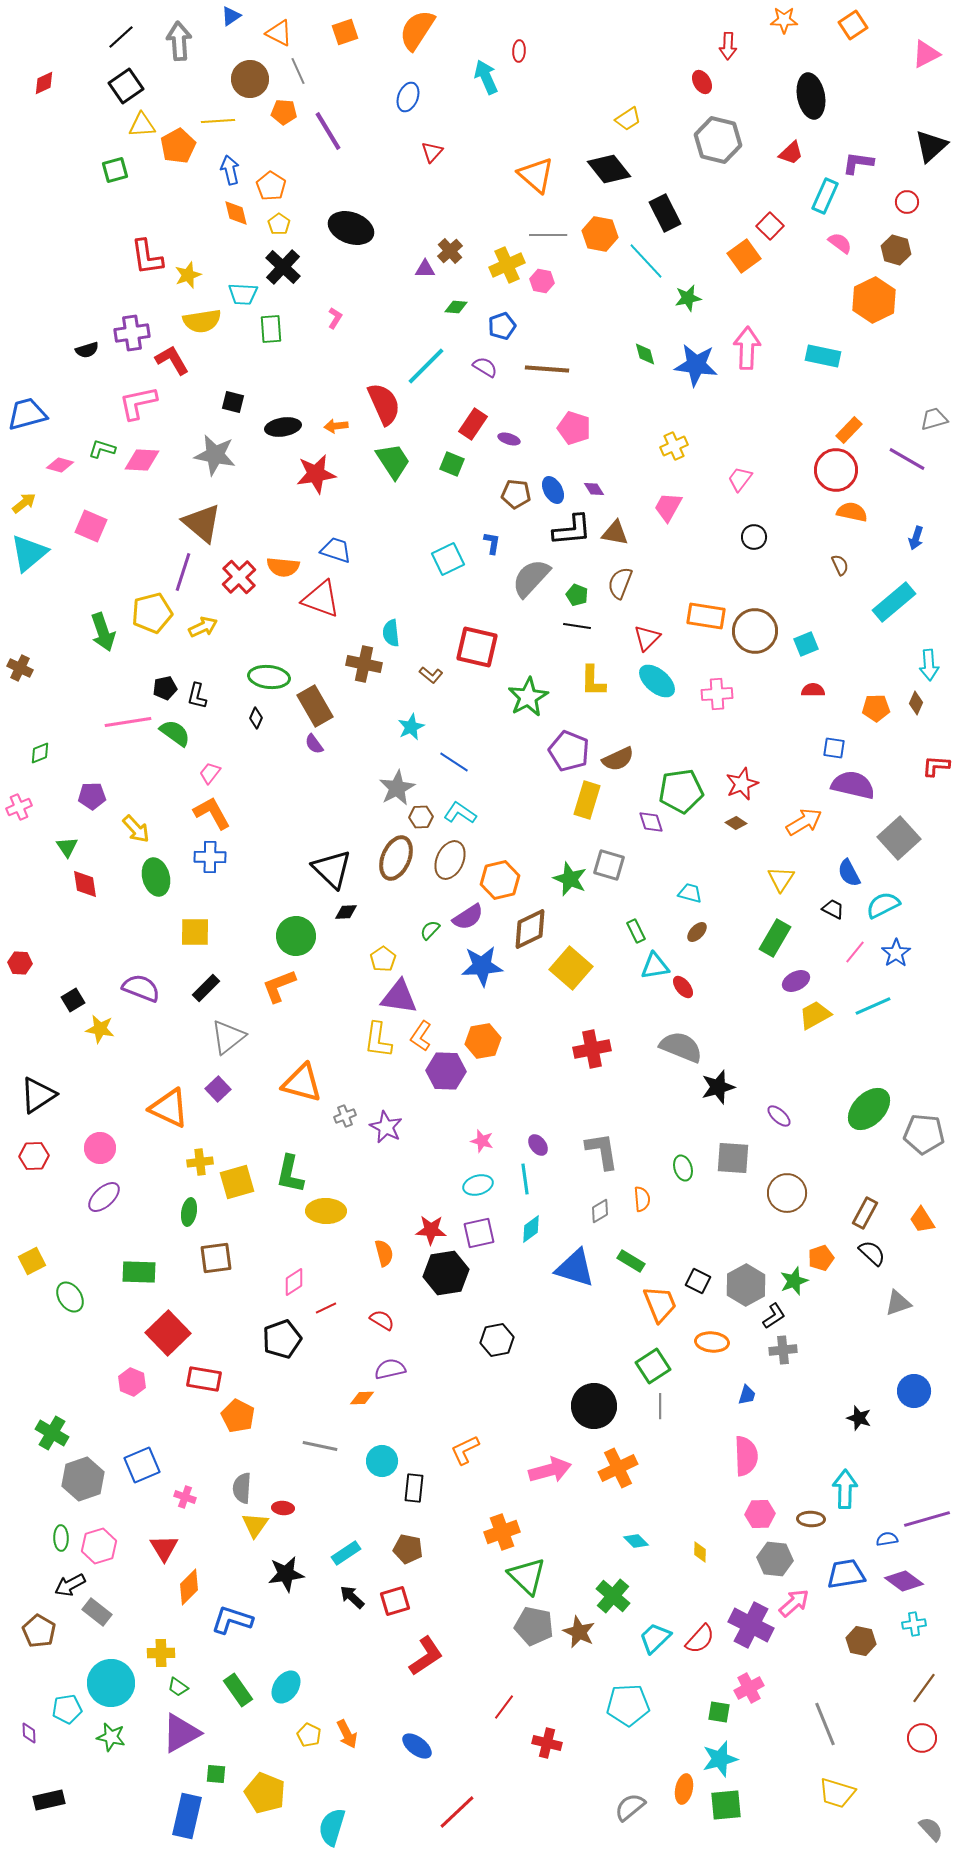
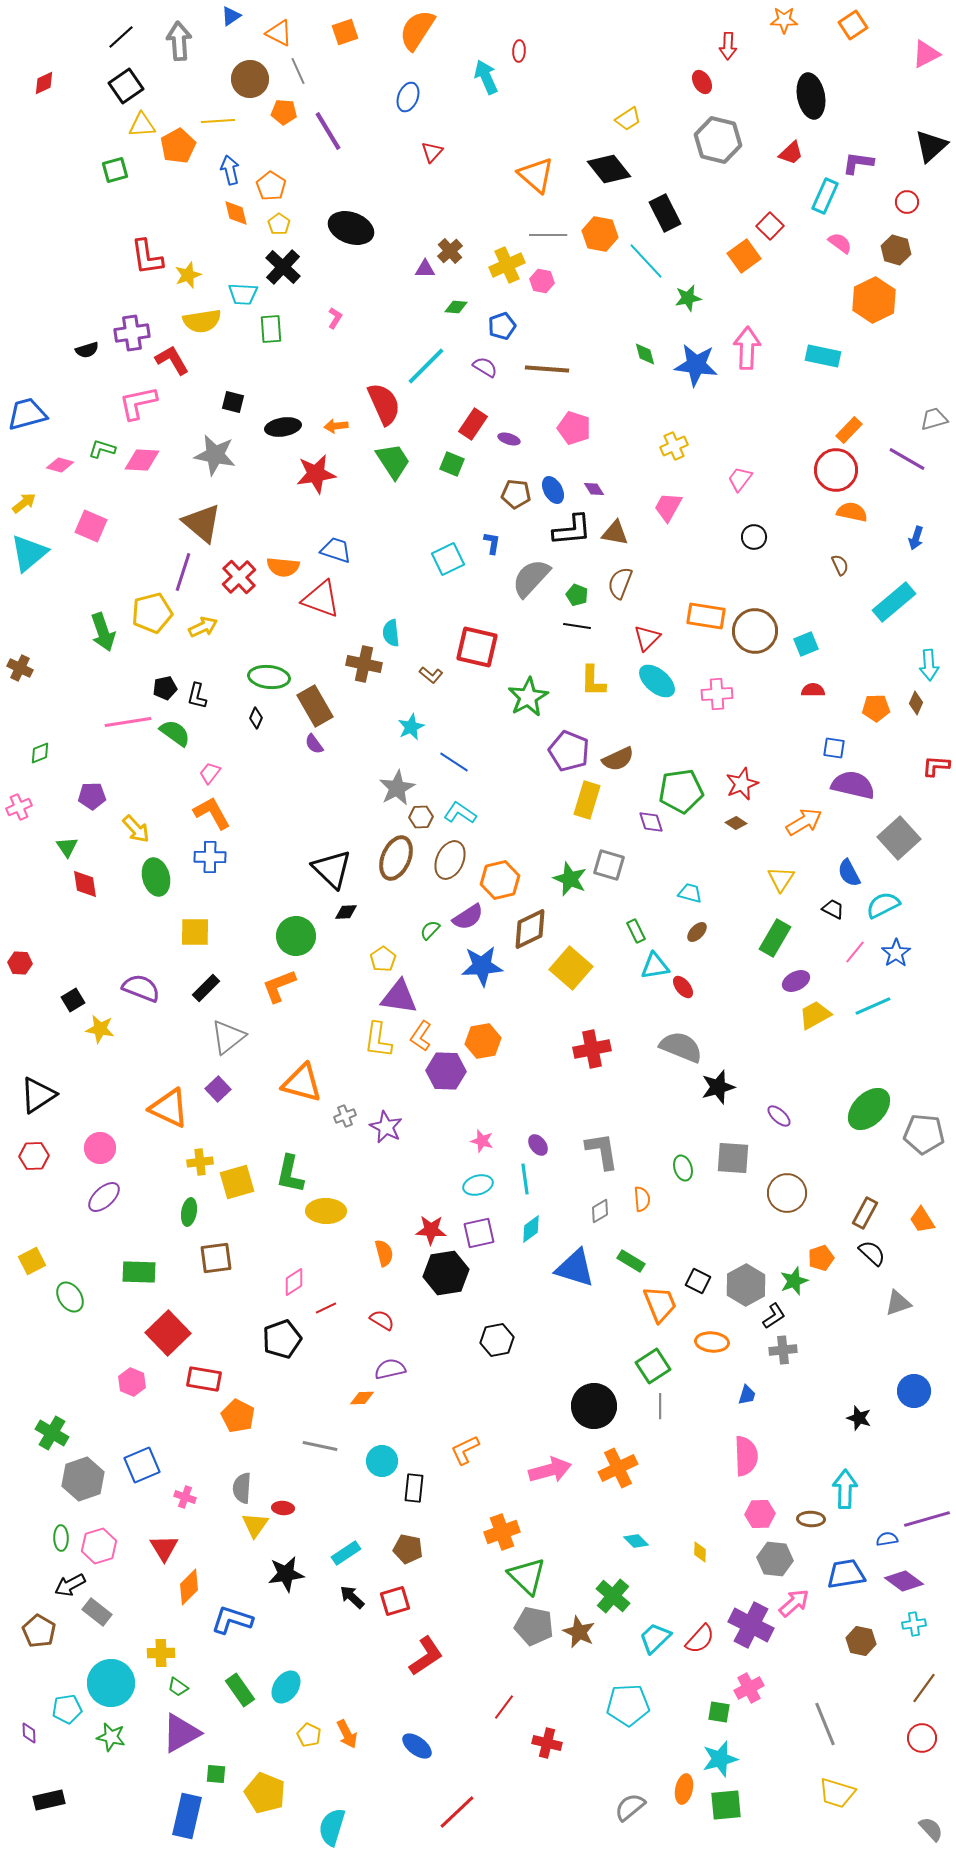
green rectangle at (238, 1690): moved 2 px right
